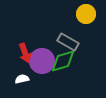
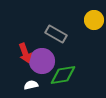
yellow circle: moved 8 px right, 6 px down
gray rectangle: moved 12 px left, 8 px up
green diamond: moved 14 px down; rotated 8 degrees clockwise
white semicircle: moved 9 px right, 6 px down
